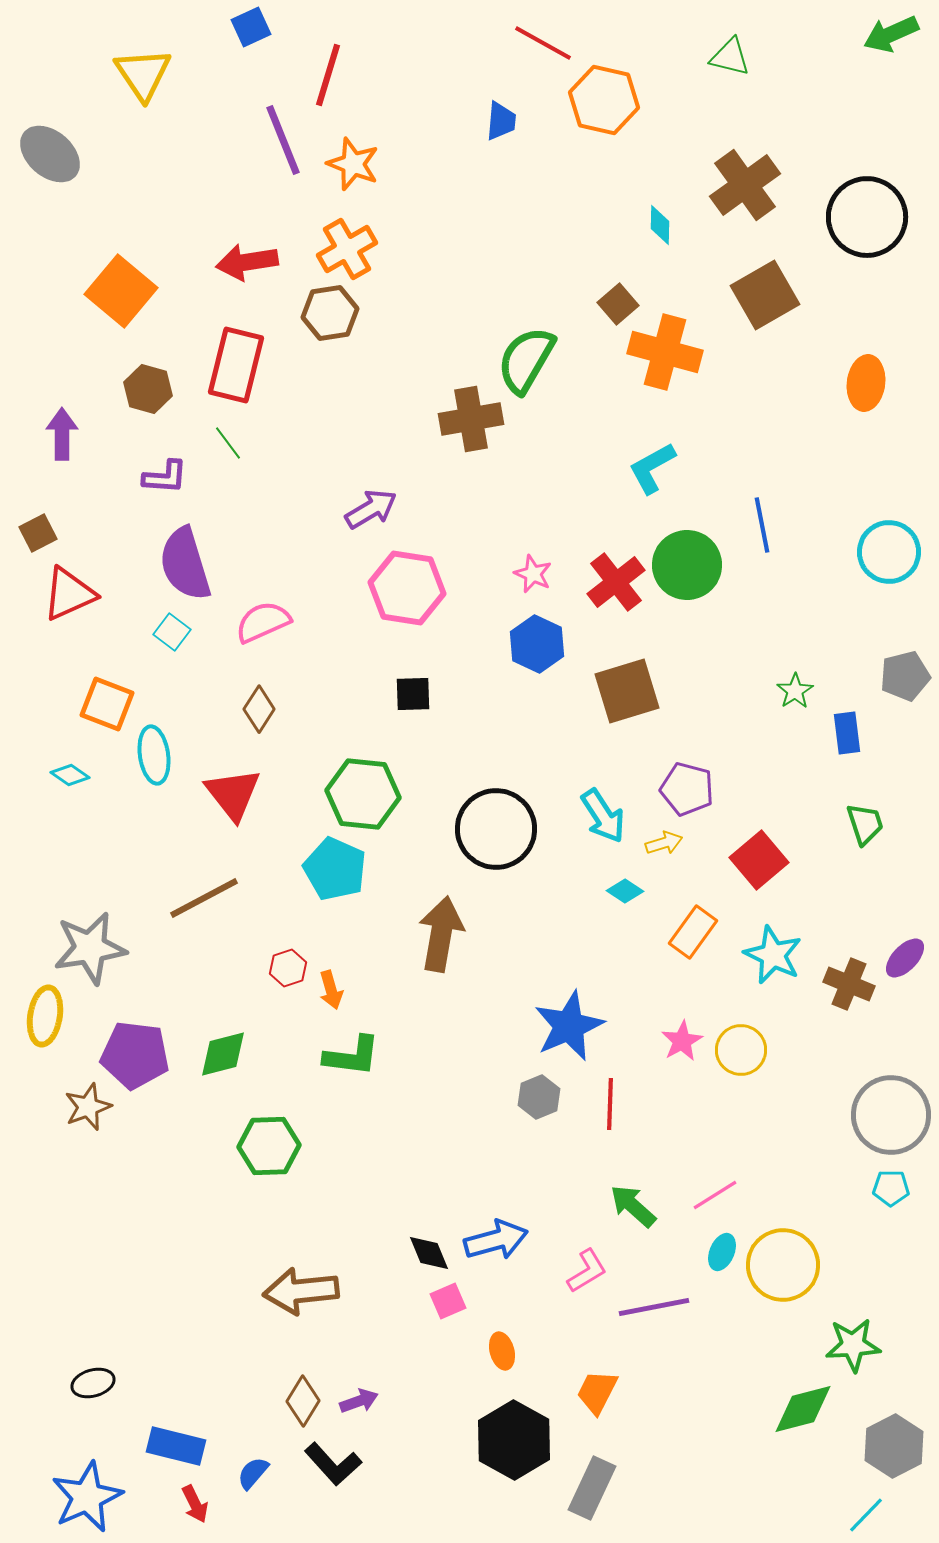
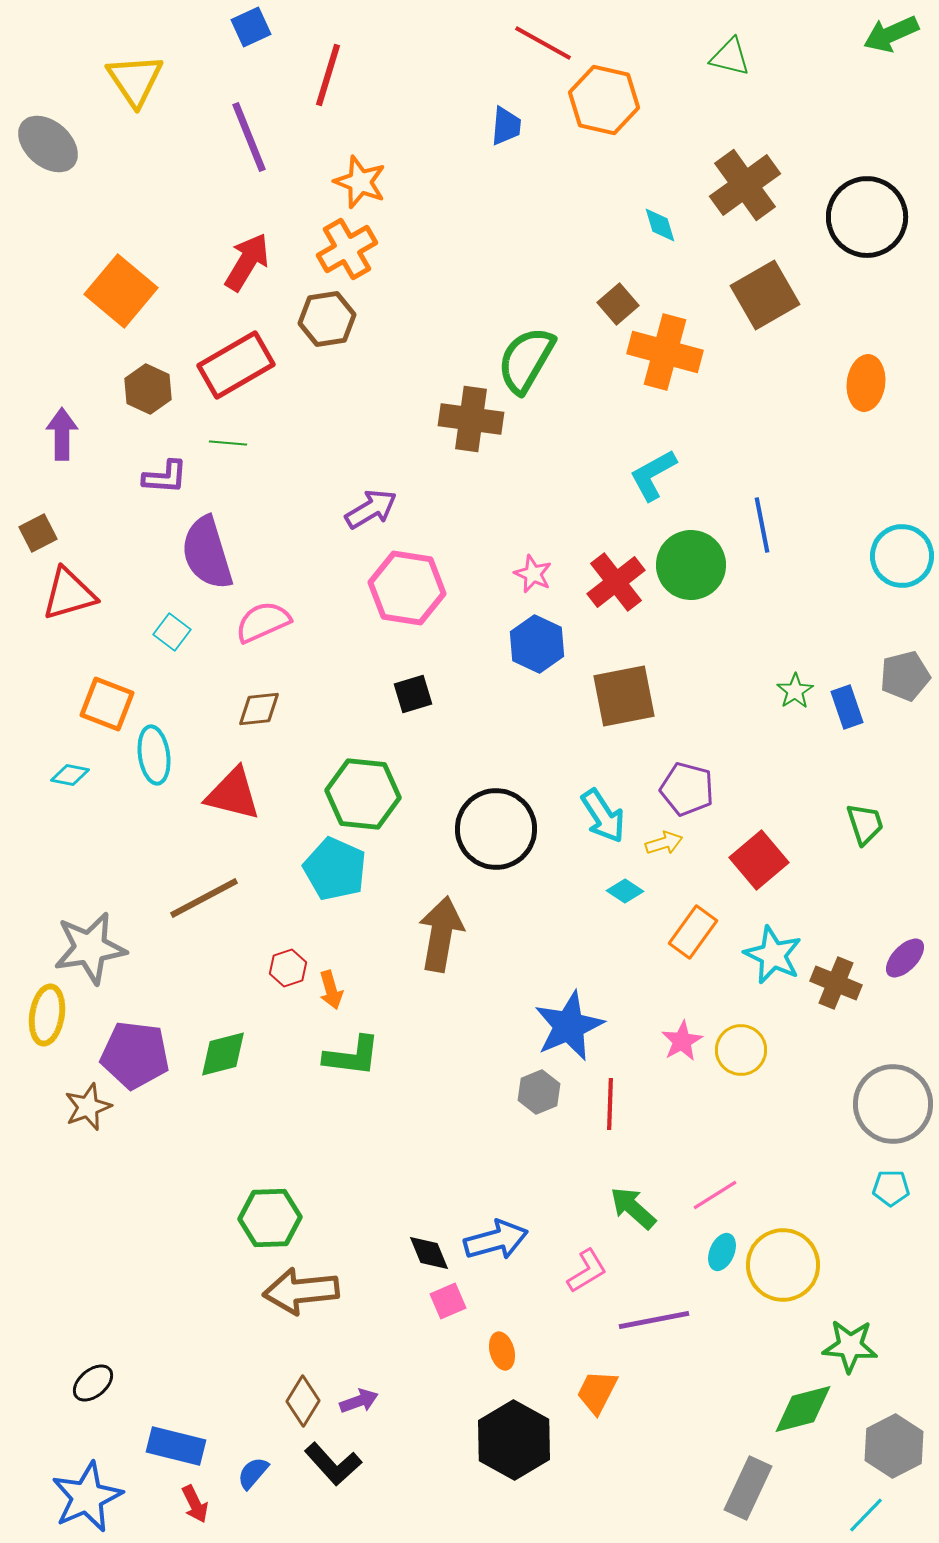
yellow triangle at (143, 74): moved 8 px left, 6 px down
blue trapezoid at (501, 121): moved 5 px right, 5 px down
purple line at (283, 140): moved 34 px left, 3 px up
gray ellipse at (50, 154): moved 2 px left, 10 px up
orange star at (353, 164): moved 7 px right, 18 px down
cyan diamond at (660, 225): rotated 18 degrees counterclockwise
red arrow at (247, 262): rotated 130 degrees clockwise
brown hexagon at (330, 313): moved 3 px left, 6 px down
red rectangle at (236, 365): rotated 46 degrees clockwise
brown hexagon at (148, 389): rotated 9 degrees clockwise
brown cross at (471, 419): rotated 18 degrees clockwise
green line at (228, 443): rotated 48 degrees counterclockwise
cyan L-shape at (652, 468): moved 1 px right, 7 px down
cyan circle at (889, 552): moved 13 px right, 4 px down
purple semicircle at (185, 564): moved 22 px right, 11 px up
green circle at (687, 565): moved 4 px right
red triangle at (69, 594): rotated 8 degrees clockwise
brown square at (627, 691): moved 3 px left, 5 px down; rotated 6 degrees clockwise
black square at (413, 694): rotated 15 degrees counterclockwise
brown diamond at (259, 709): rotated 51 degrees clockwise
blue rectangle at (847, 733): moved 26 px up; rotated 12 degrees counterclockwise
cyan diamond at (70, 775): rotated 24 degrees counterclockwise
red triangle at (233, 794): rotated 38 degrees counterclockwise
brown cross at (849, 984): moved 13 px left, 1 px up
yellow ellipse at (45, 1016): moved 2 px right, 1 px up
gray hexagon at (539, 1097): moved 5 px up
gray circle at (891, 1115): moved 2 px right, 11 px up
green hexagon at (269, 1146): moved 1 px right, 72 px down
green arrow at (633, 1206): moved 2 px down
purple line at (654, 1307): moved 13 px down
green star at (853, 1345): moved 3 px left, 1 px down; rotated 8 degrees clockwise
black ellipse at (93, 1383): rotated 24 degrees counterclockwise
gray rectangle at (592, 1488): moved 156 px right
